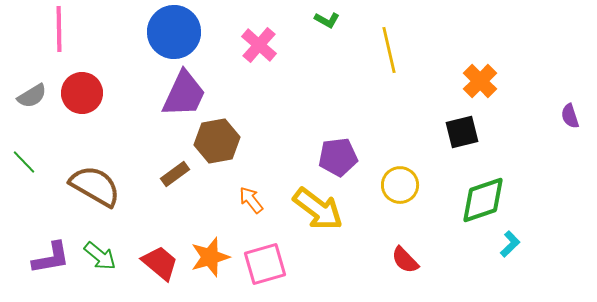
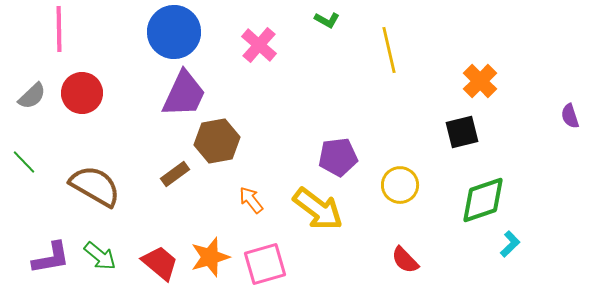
gray semicircle: rotated 12 degrees counterclockwise
